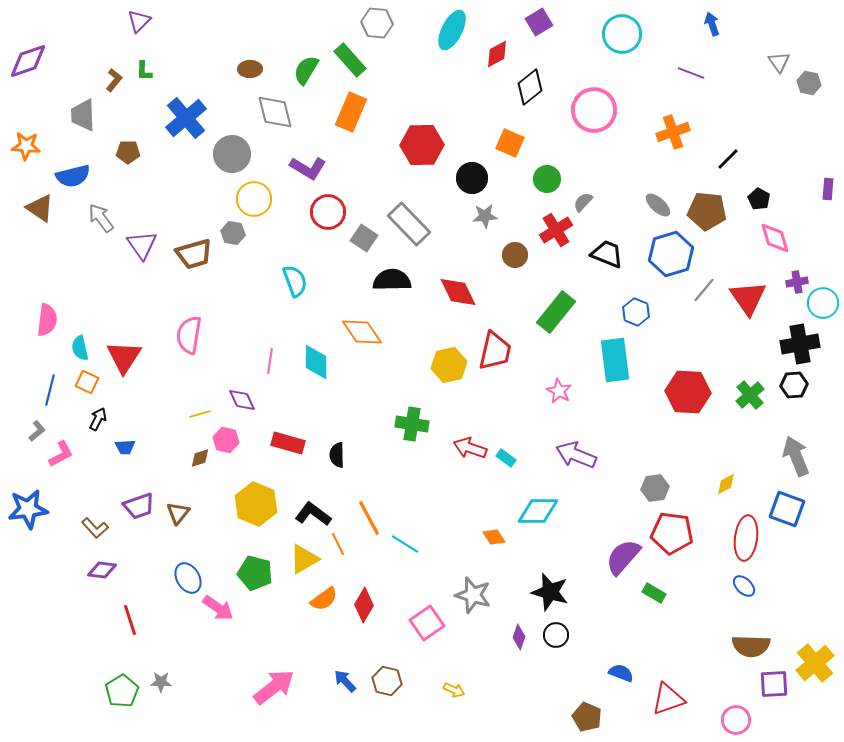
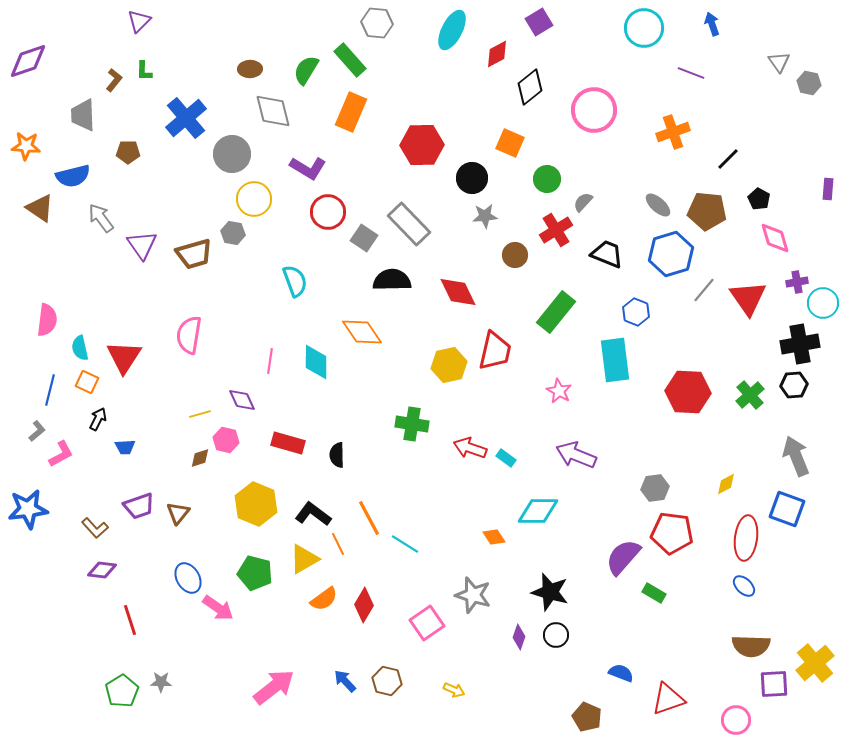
cyan circle at (622, 34): moved 22 px right, 6 px up
gray diamond at (275, 112): moved 2 px left, 1 px up
